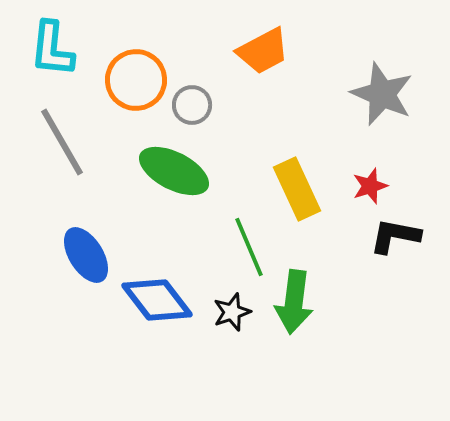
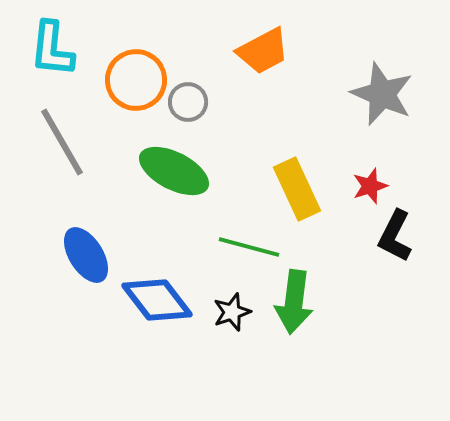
gray circle: moved 4 px left, 3 px up
black L-shape: rotated 74 degrees counterclockwise
green line: rotated 52 degrees counterclockwise
